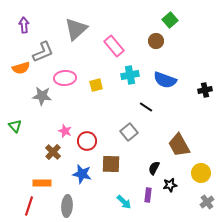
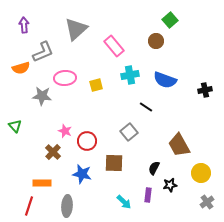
brown square: moved 3 px right, 1 px up
